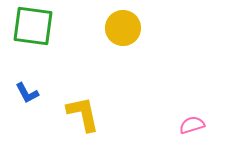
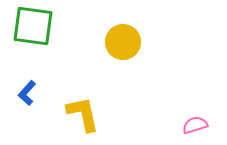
yellow circle: moved 14 px down
blue L-shape: rotated 70 degrees clockwise
pink semicircle: moved 3 px right
